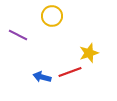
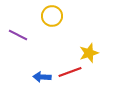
blue arrow: rotated 12 degrees counterclockwise
